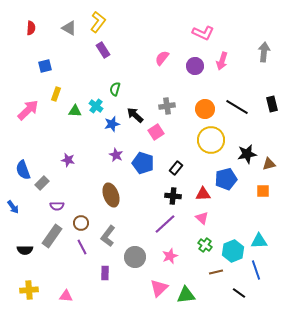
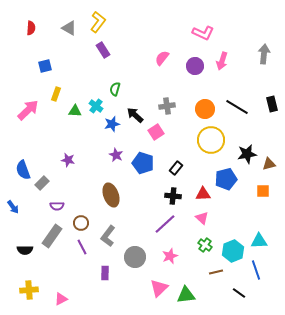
gray arrow at (264, 52): moved 2 px down
pink triangle at (66, 296): moved 5 px left, 3 px down; rotated 32 degrees counterclockwise
